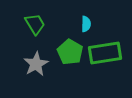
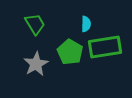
green rectangle: moved 6 px up
